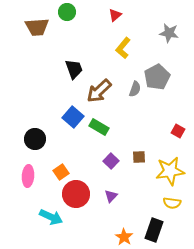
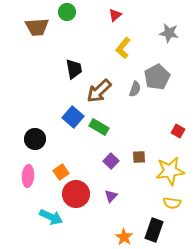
black trapezoid: rotated 10 degrees clockwise
